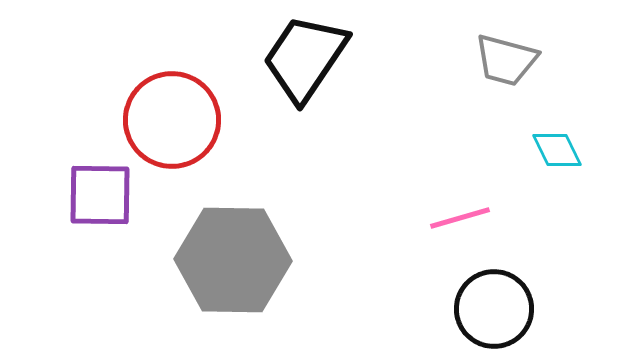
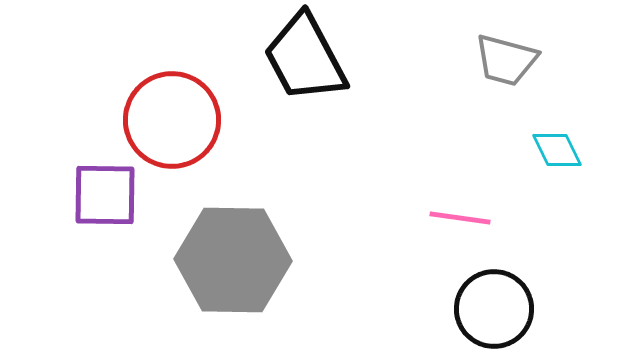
black trapezoid: rotated 62 degrees counterclockwise
purple square: moved 5 px right
pink line: rotated 24 degrees clockwise
